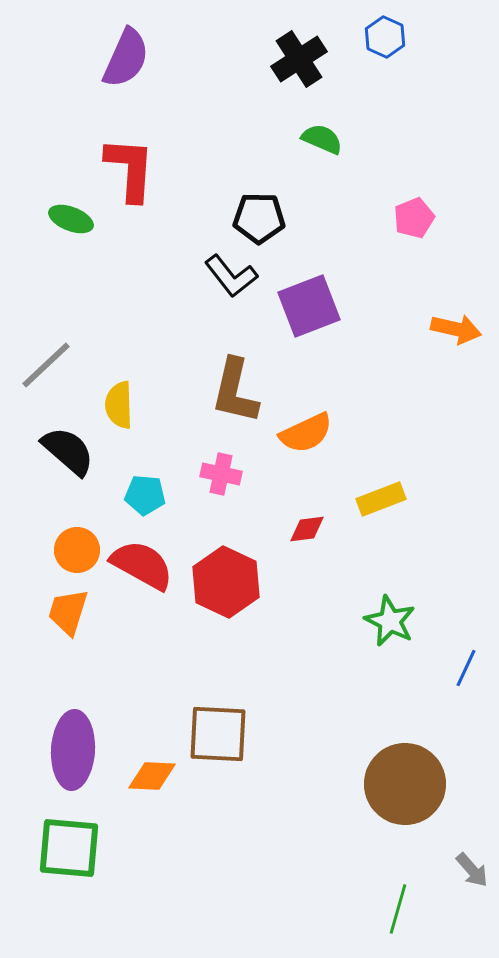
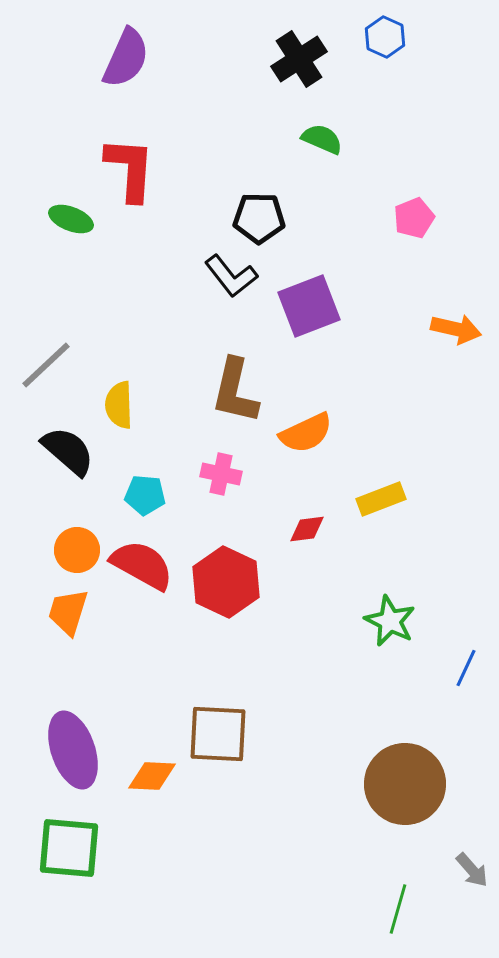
purple ellipse: rotated 22 degrees counterclockwise
